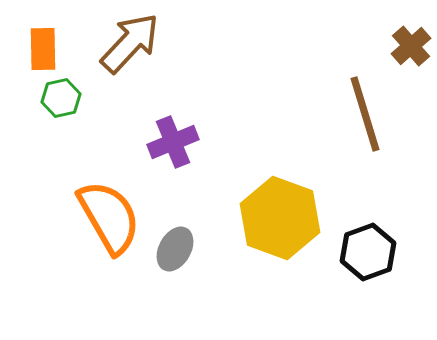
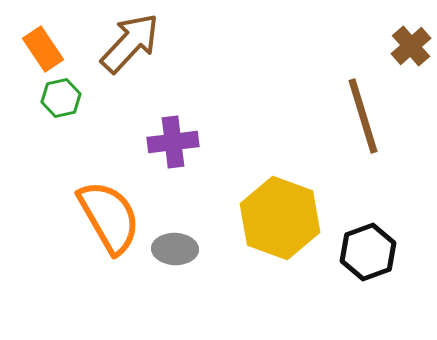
orange rectangle: rotated 33 degrees counterclockwise
brown line: moved 2 px left, 2 px down
purple cross: rotated 15 degrees clockwise
gray ellipse: rotated 63 degrees clockwise
